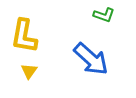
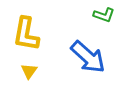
yellow L-shape: moved 2 px right, 2 px up
blue arrow: moved 3 px left, 2 px up
